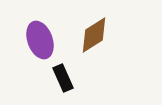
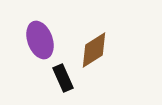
brown diamond: moved 15 px down
